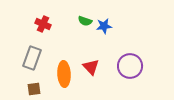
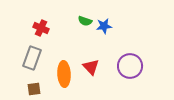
red cross: moved 2 px left, 4 px down
